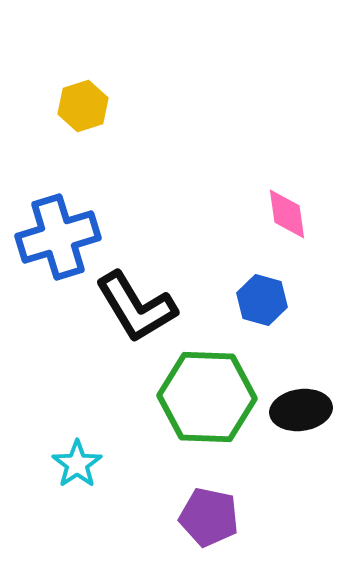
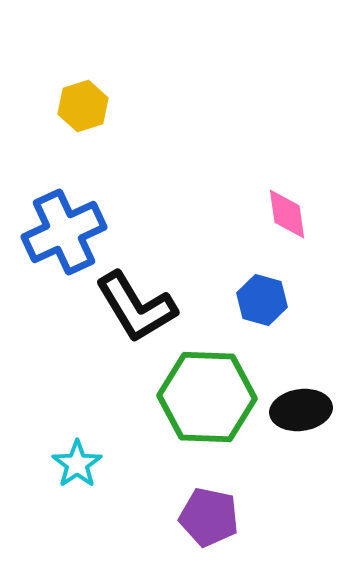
blue cross: moved 6 px right, 5 px up; rotated 8 degrees counterclockwise
